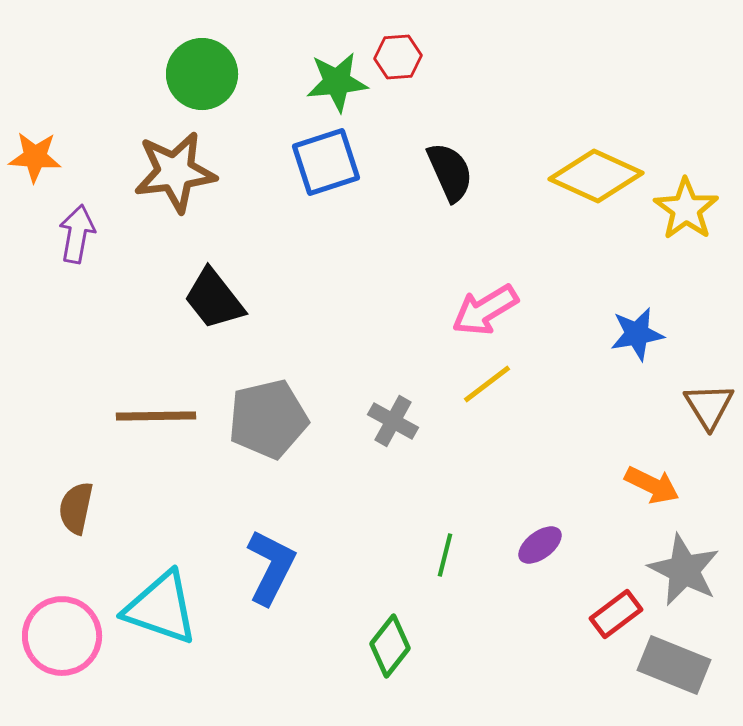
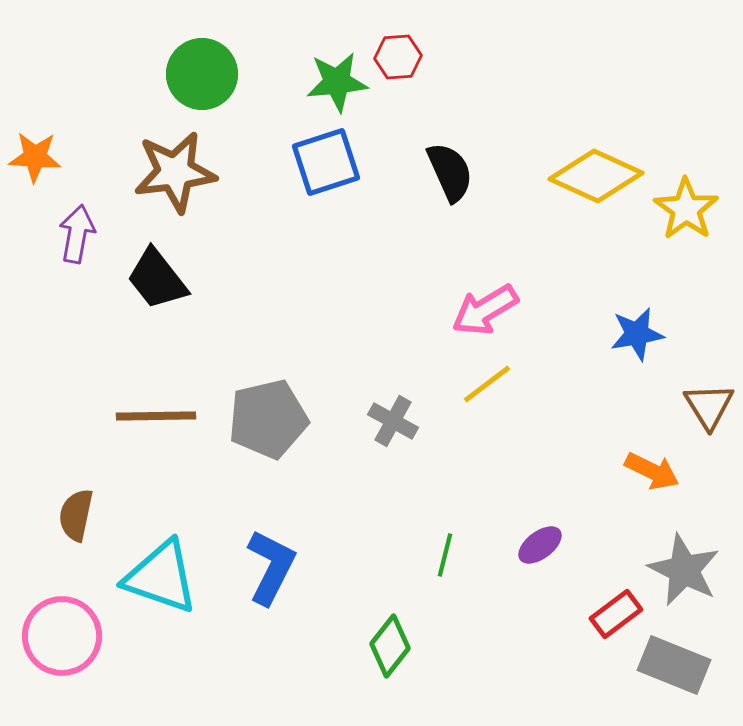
black trapezoid: moved 57 px left, 20 px up
orange arrow: moved 14 px up
brown semicircle: moved 7 px down
cyan triangle: moved 31 px up
